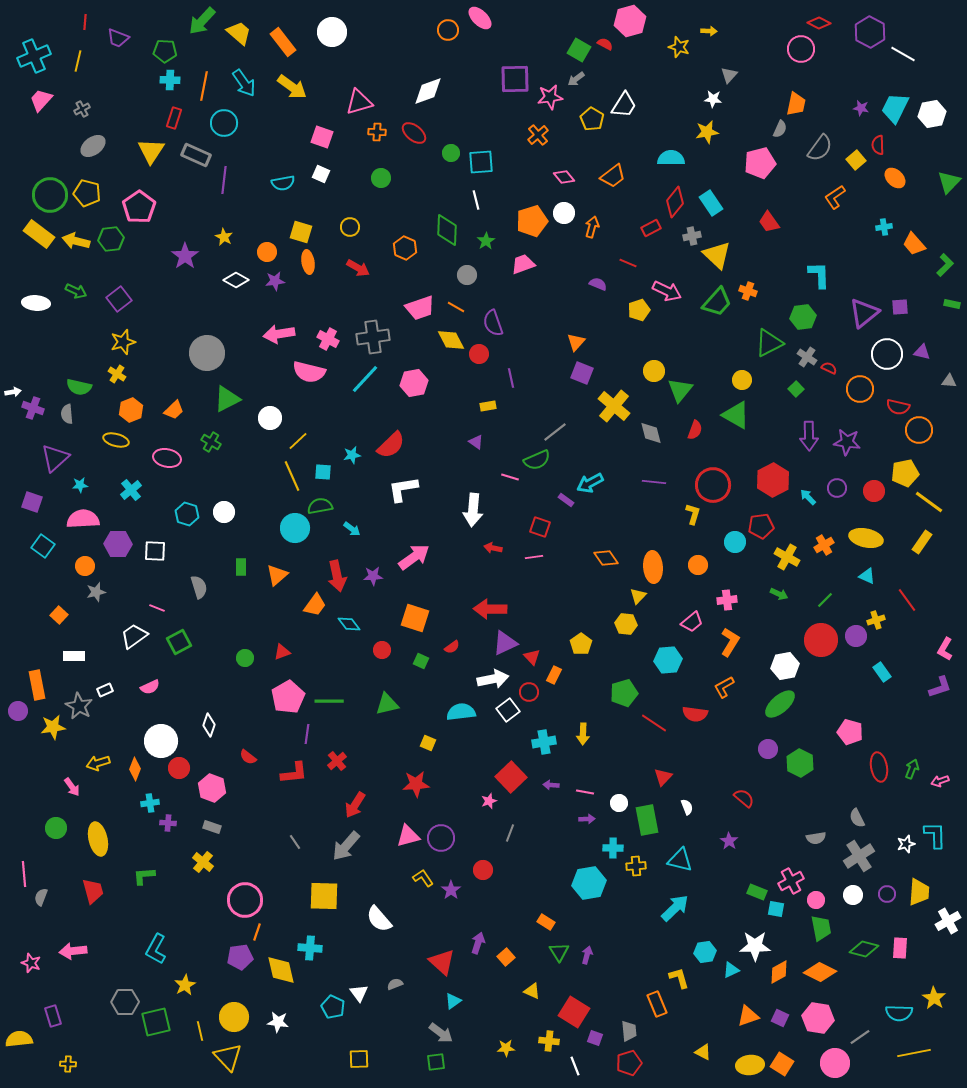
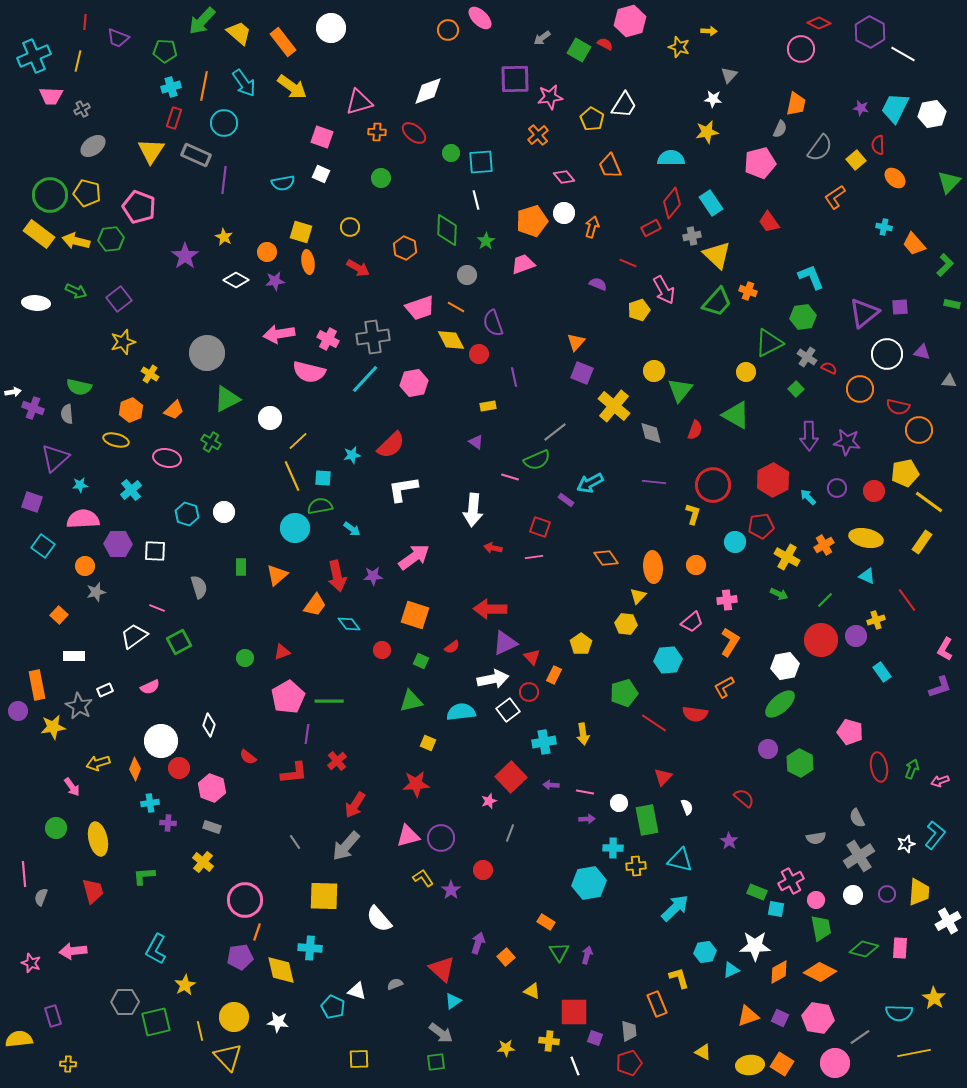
white circle at (332, 32): moved 1 px left, 4 px up
gray arrow at (576, 79): moved 34 px left, 41 px up
cyan cross at (170, 80): moved 1 px right, 7 px down; rotated 18 degrees counterclockwise
pink trapezoid at (41, 100): moved 10 px right, 4 px up; rotated 130 degrees counterclockwise
orange trapezoid at (613, 176): moved 3 px left, 10 px up; rotated 104 degrees clockwise
red diamond at (675, 202): moved 3 px left, 1 px down
pink pentagon at (139, 207): rotated 16 degrees counterclockwise
cyan cross at (884, 227): rotated 21 degrees clockwise
cyan L-shape at (819, 275): moved 8 px left, 2 px down; rotated 20 degrees counterclockwise
pink arrow at (667, 291): moved 3 px left, 1 px up; rotated 36 degrees clockwise
yellow cross at (117, 374): moved 33 px right
purple line at (511, 378): moved 3 px right, 1 px up
yellow circle at (742, 380): moved 4 px right, 8 px up
cyan square at (323, 472): moved 6 px down
orange circle at (698, 565): moved 2 px left
orange square at (415, 618): moved 3 px up
green triangle at (387, 704): moved 24 px right, 3 px up
yellow arrow at (583, 734): rotated 10 degrees counterclockwise
cyan L-shape at (935, 835): rotated 40 degrees clockwise
red triangle at (442, 962): moved 7 px down
white triangle at (359, 993): moved 2 px left, 2 px up; rotated 36 degrees counterclockwise
red square at (574, 1012): rotated 32 degrees counterclockwise
